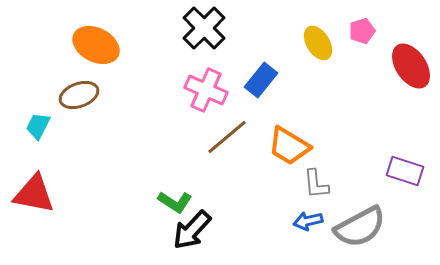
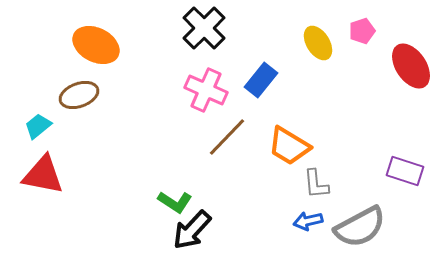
cyan trapezoid: rotated 24 degrees clockwise
brown line: rotated 6 degrees counterclockwise
red triangle: moved 9 px right, 19 px up
